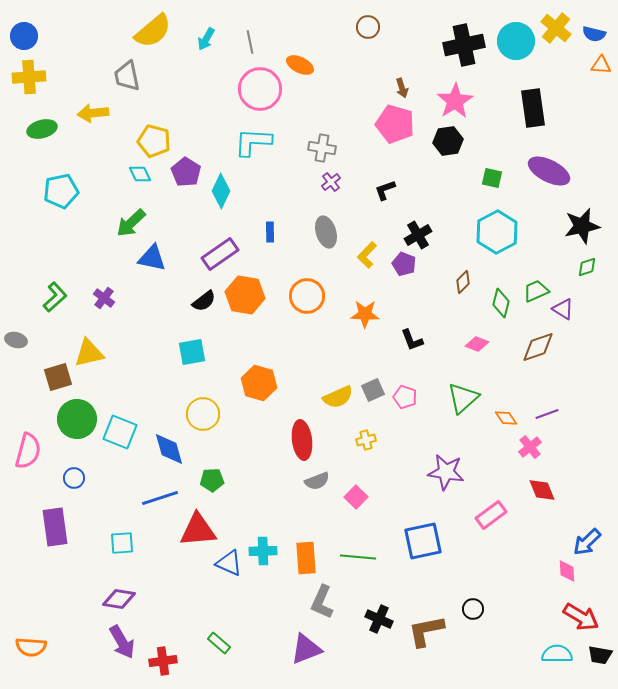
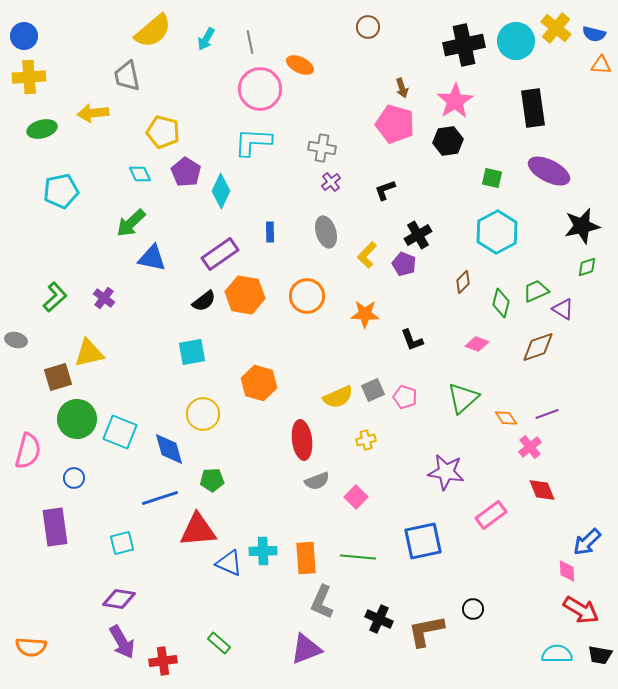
yellow pentagon at (154, 141): moved 9 px right, 9 px up
cyan square at (122, 543): rotated 10 degrees counterclockwise
red arrow at (581, 617): moved 7 px up
